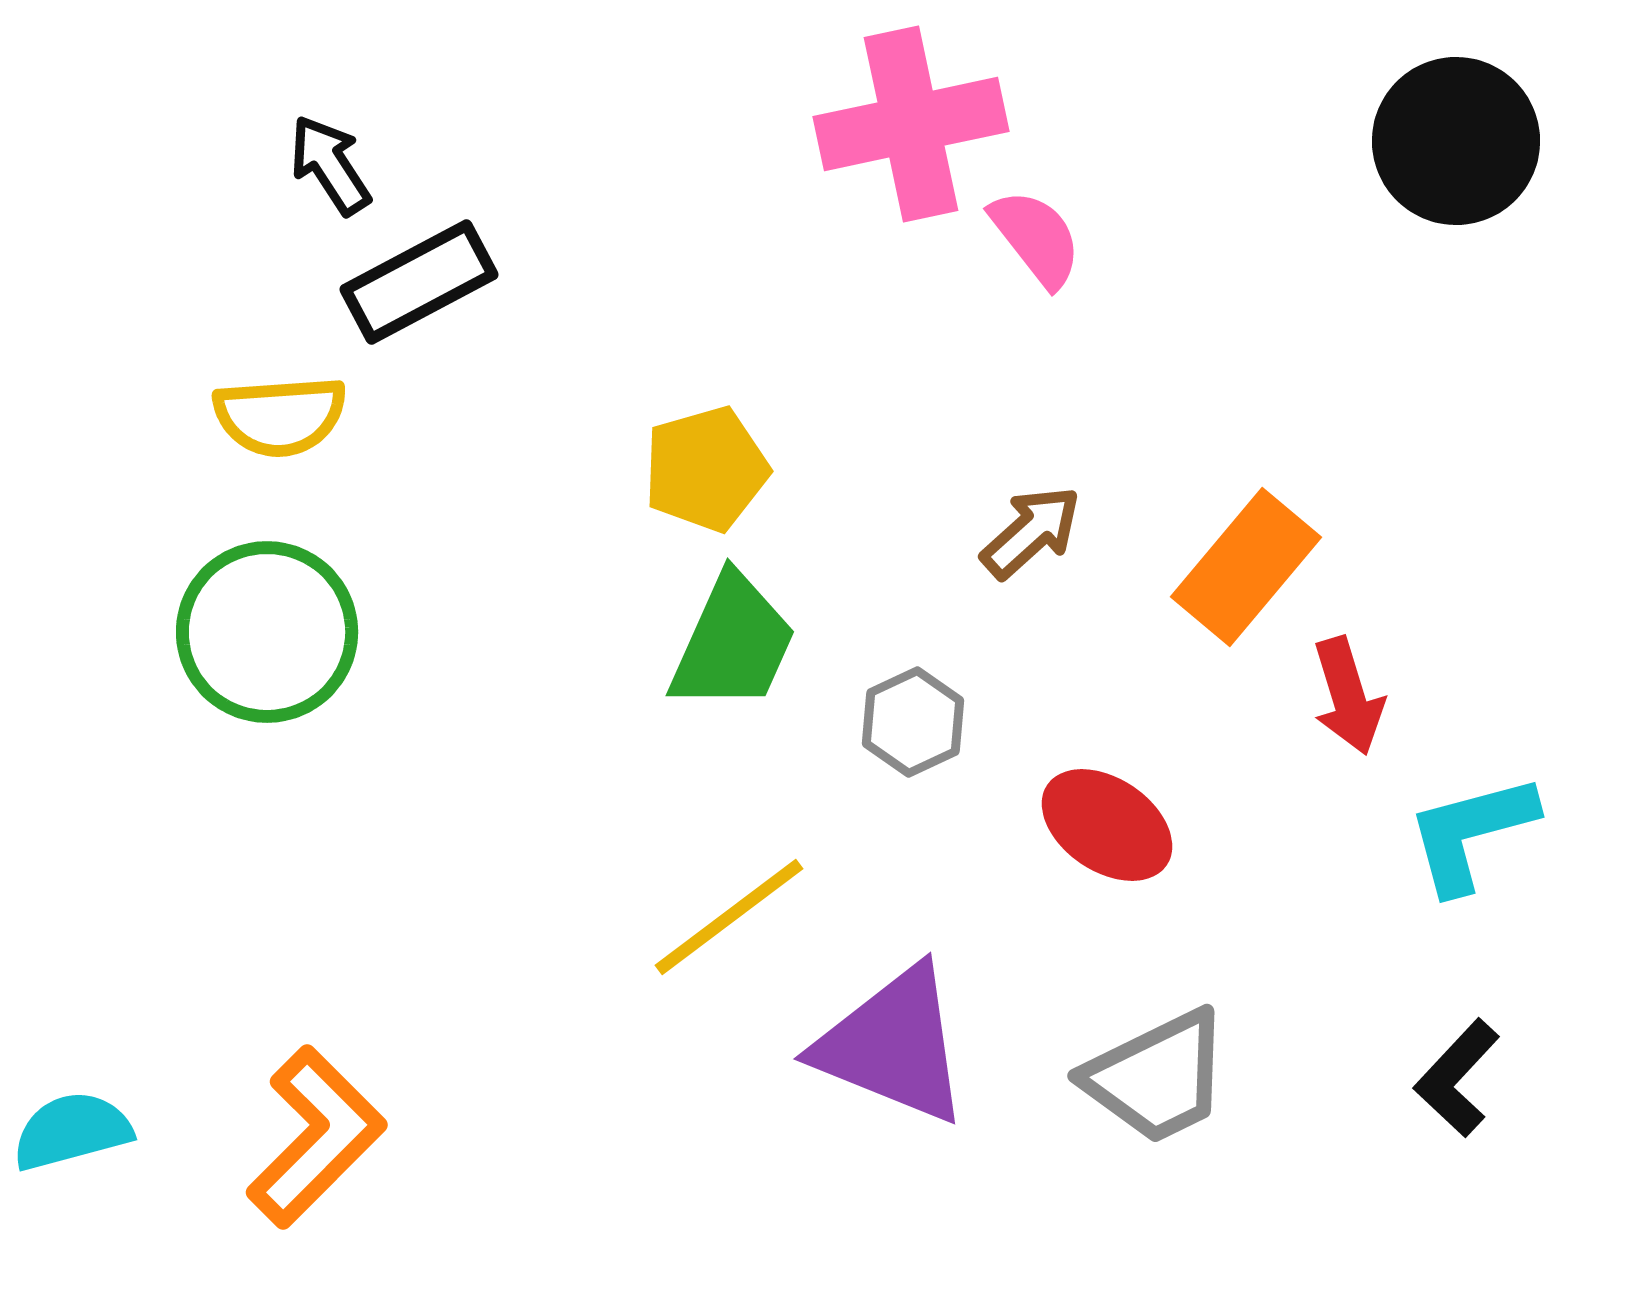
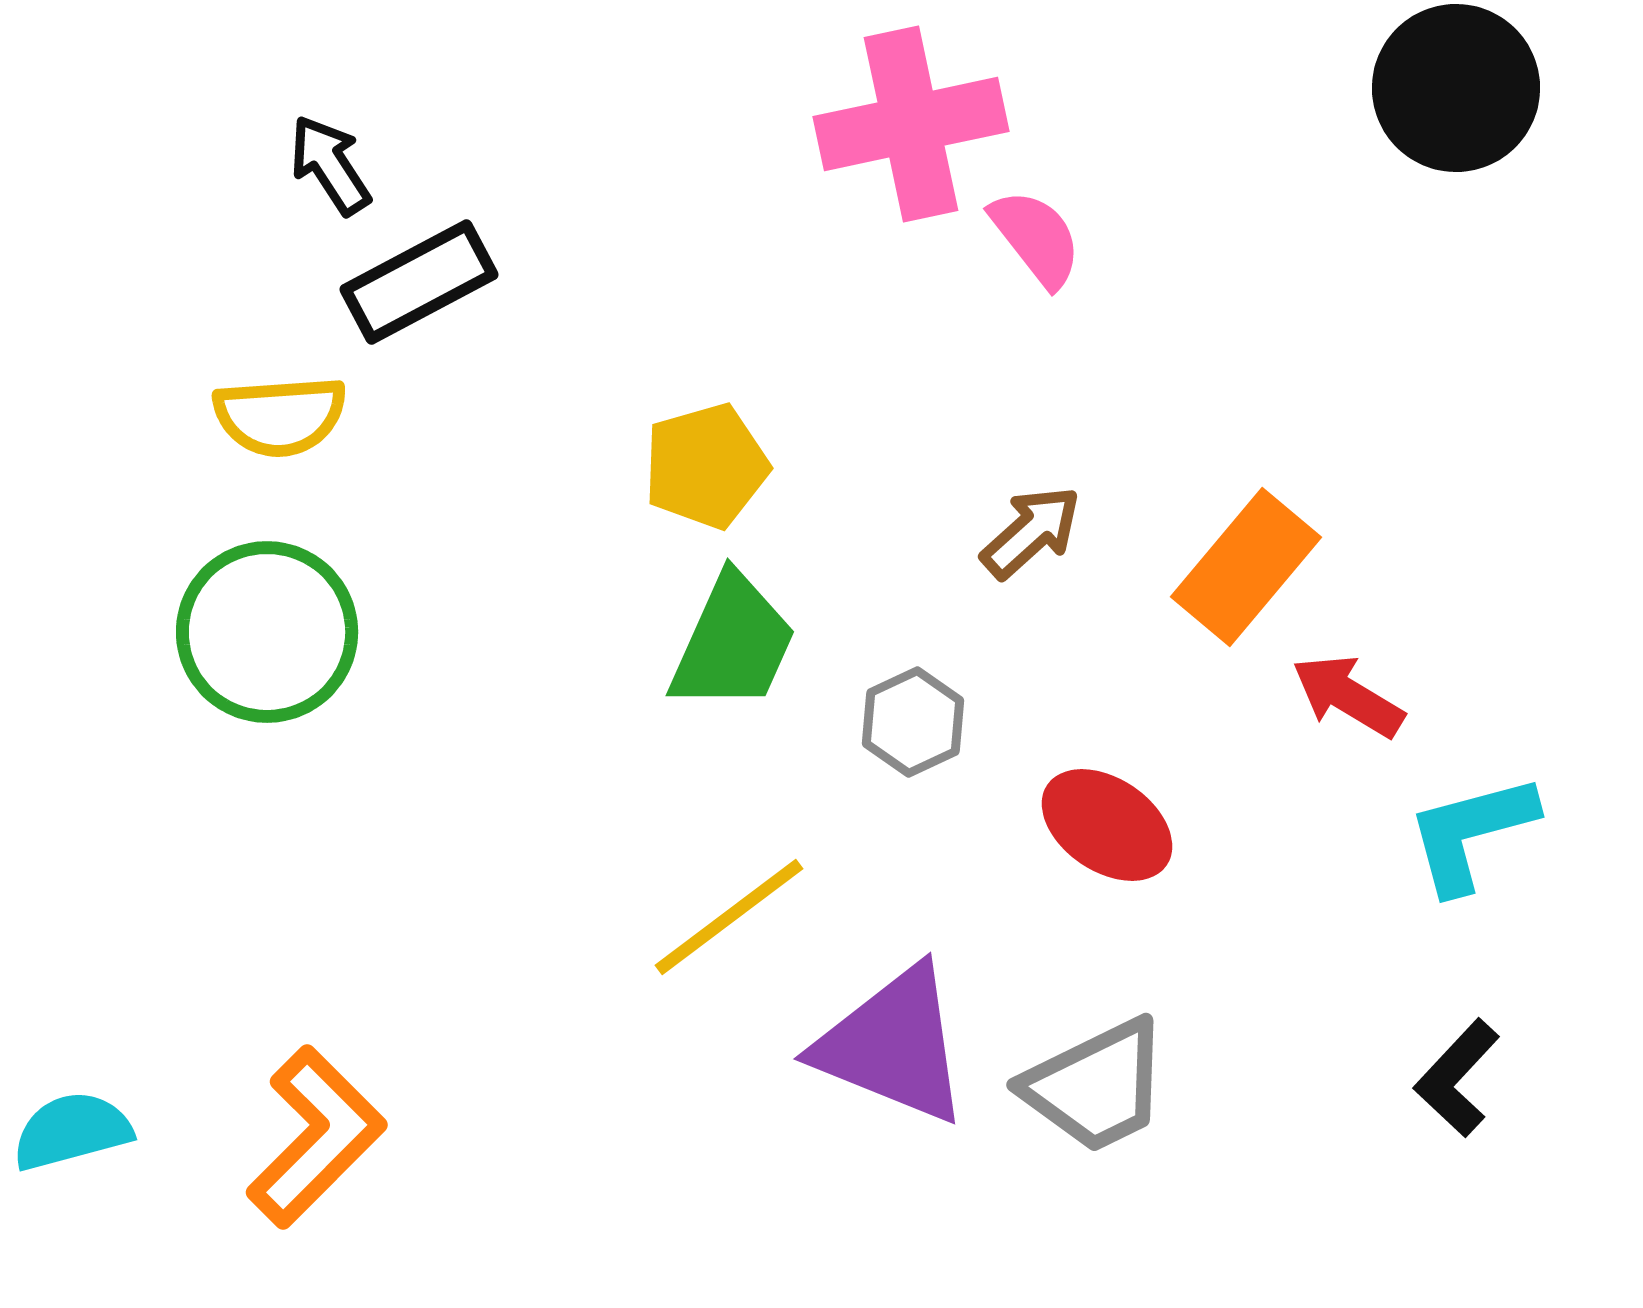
black circle: moved 53 px up
yellow pentagon: moved 3 px up
red arrow: rotated 138 degrees clockwise
gray trapezoid: moved 61 px left, 9 px down
